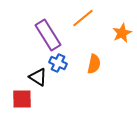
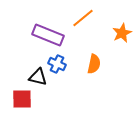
purple rectangle: rotated 36 degrees counterclockwise
blue cross: moved 1 px left, 1 px down
black triangle: rotated 18 degrees counterclockwise
